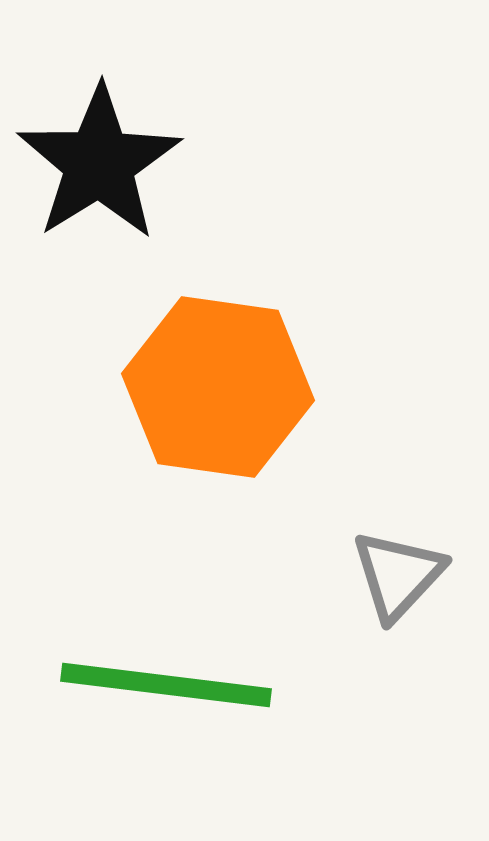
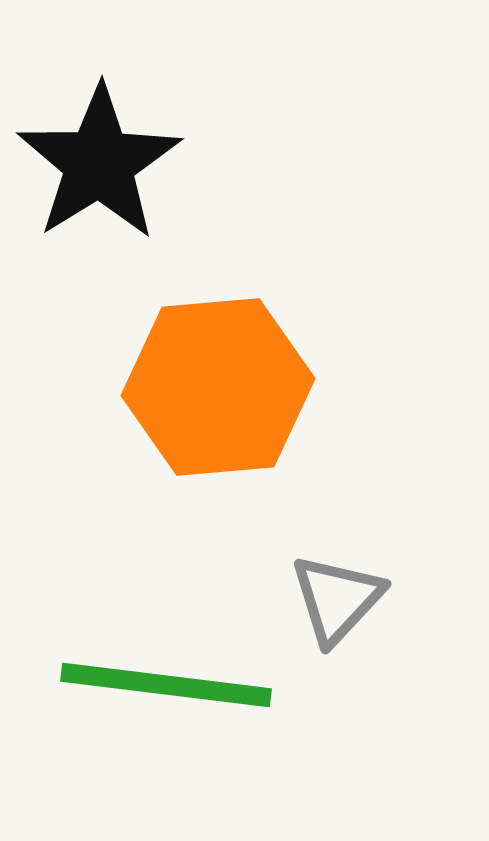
orange hexagon: rotated 13 degrees counterclockwise
gray triangle: moved 61 px left, 24 px down
